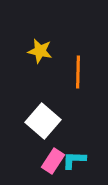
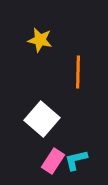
yellow star: moved 11 px up
white square: moved 1 px left, 2 px up
cyan L-shape: moved 2 px right; rotated 15 degrees counterclockwise
